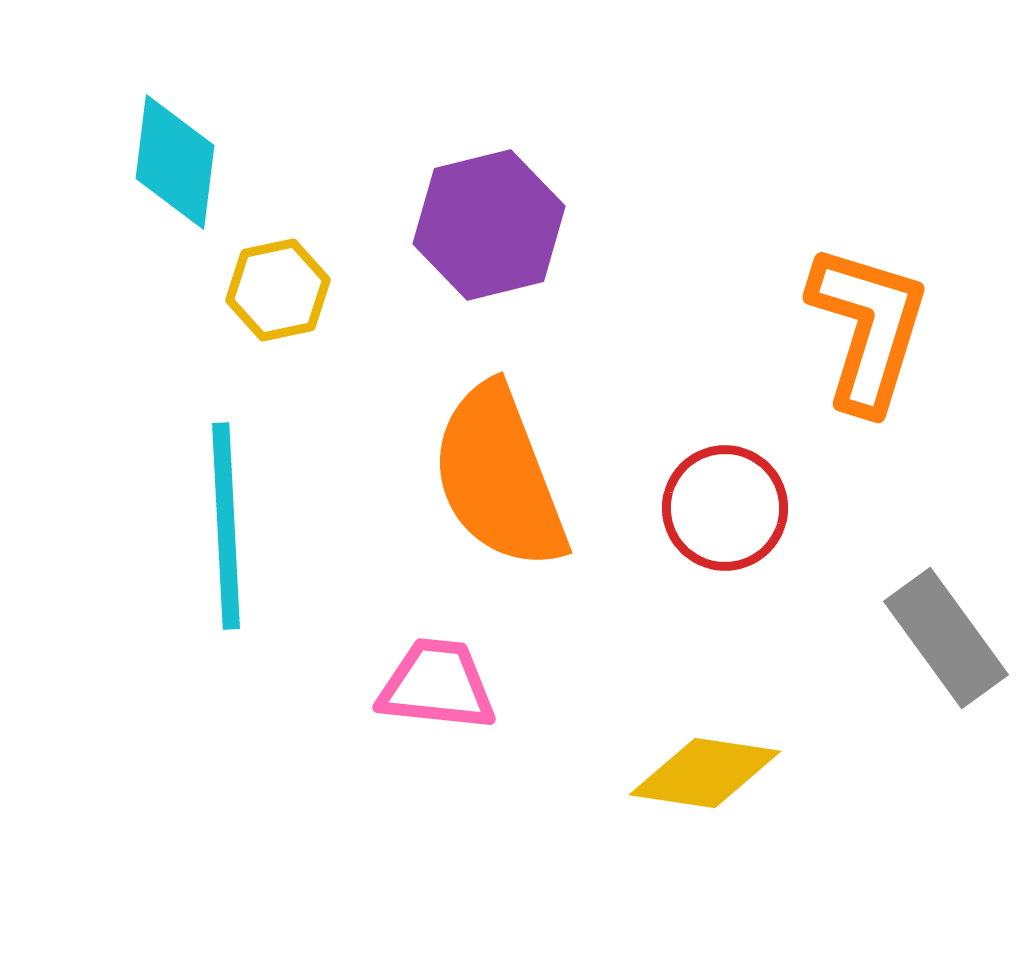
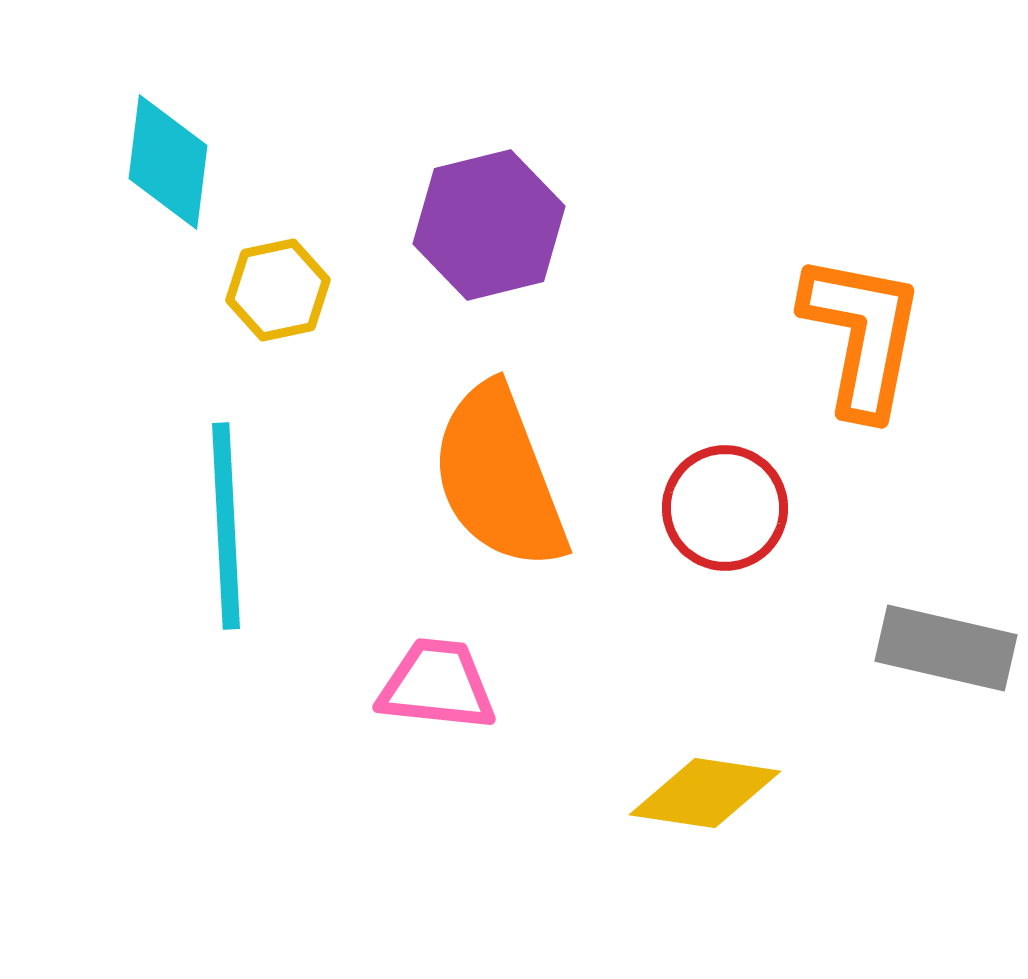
cyan diamond: moved 7 px left
orange L-shape: moved 6 px left, 7 px down; rotated 6 degrees counterclockwise
gray rectangle: moved 10 px down; rotated 41 degrees counterclockwise
yellow diamond: moved 20 px down
